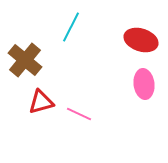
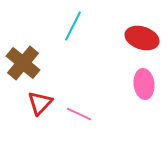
cyan line: moved 2 px right, 1 px up
red ellipse: moved 1 px right, 2 px up
brown cross: moved 2 px left, 3 px down
red triangle: moved 1 px left, 1 px down; rotated 32 degrees counterclockwise
